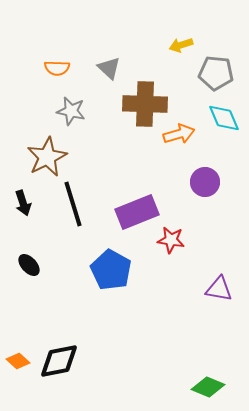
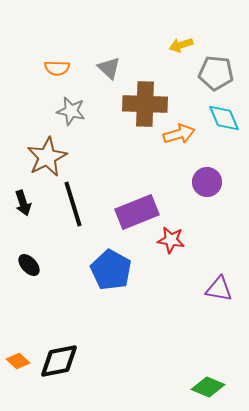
purple circle: moved 2 px right
